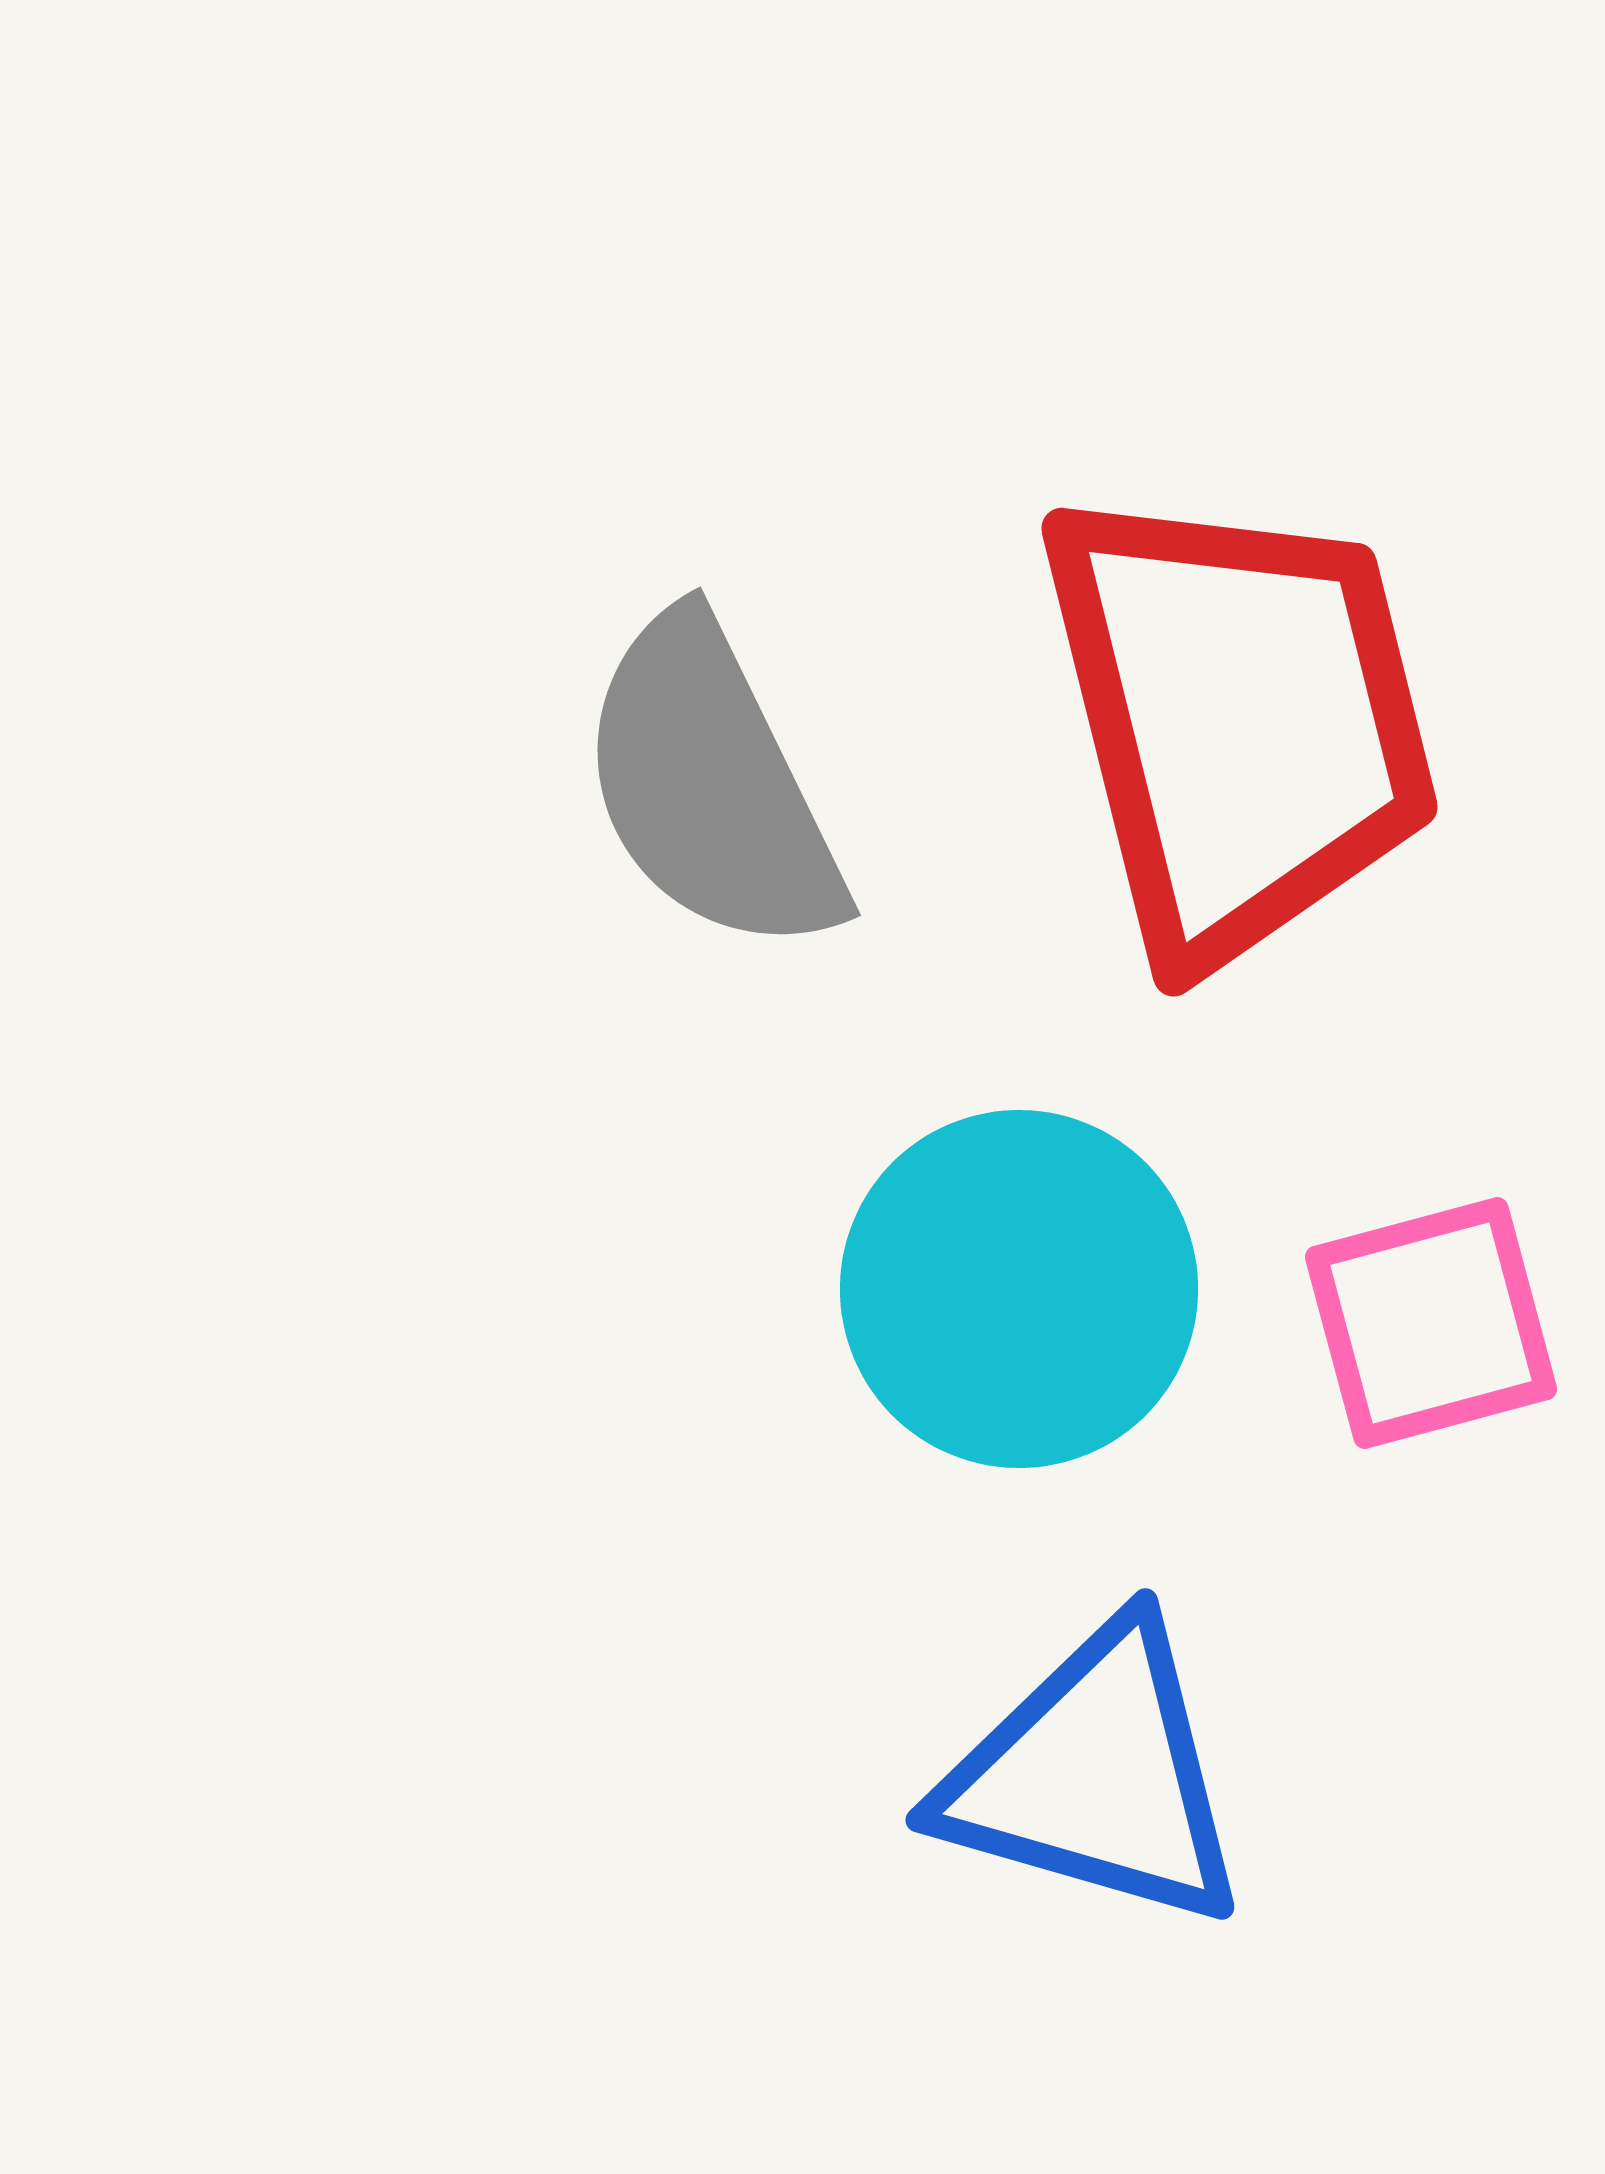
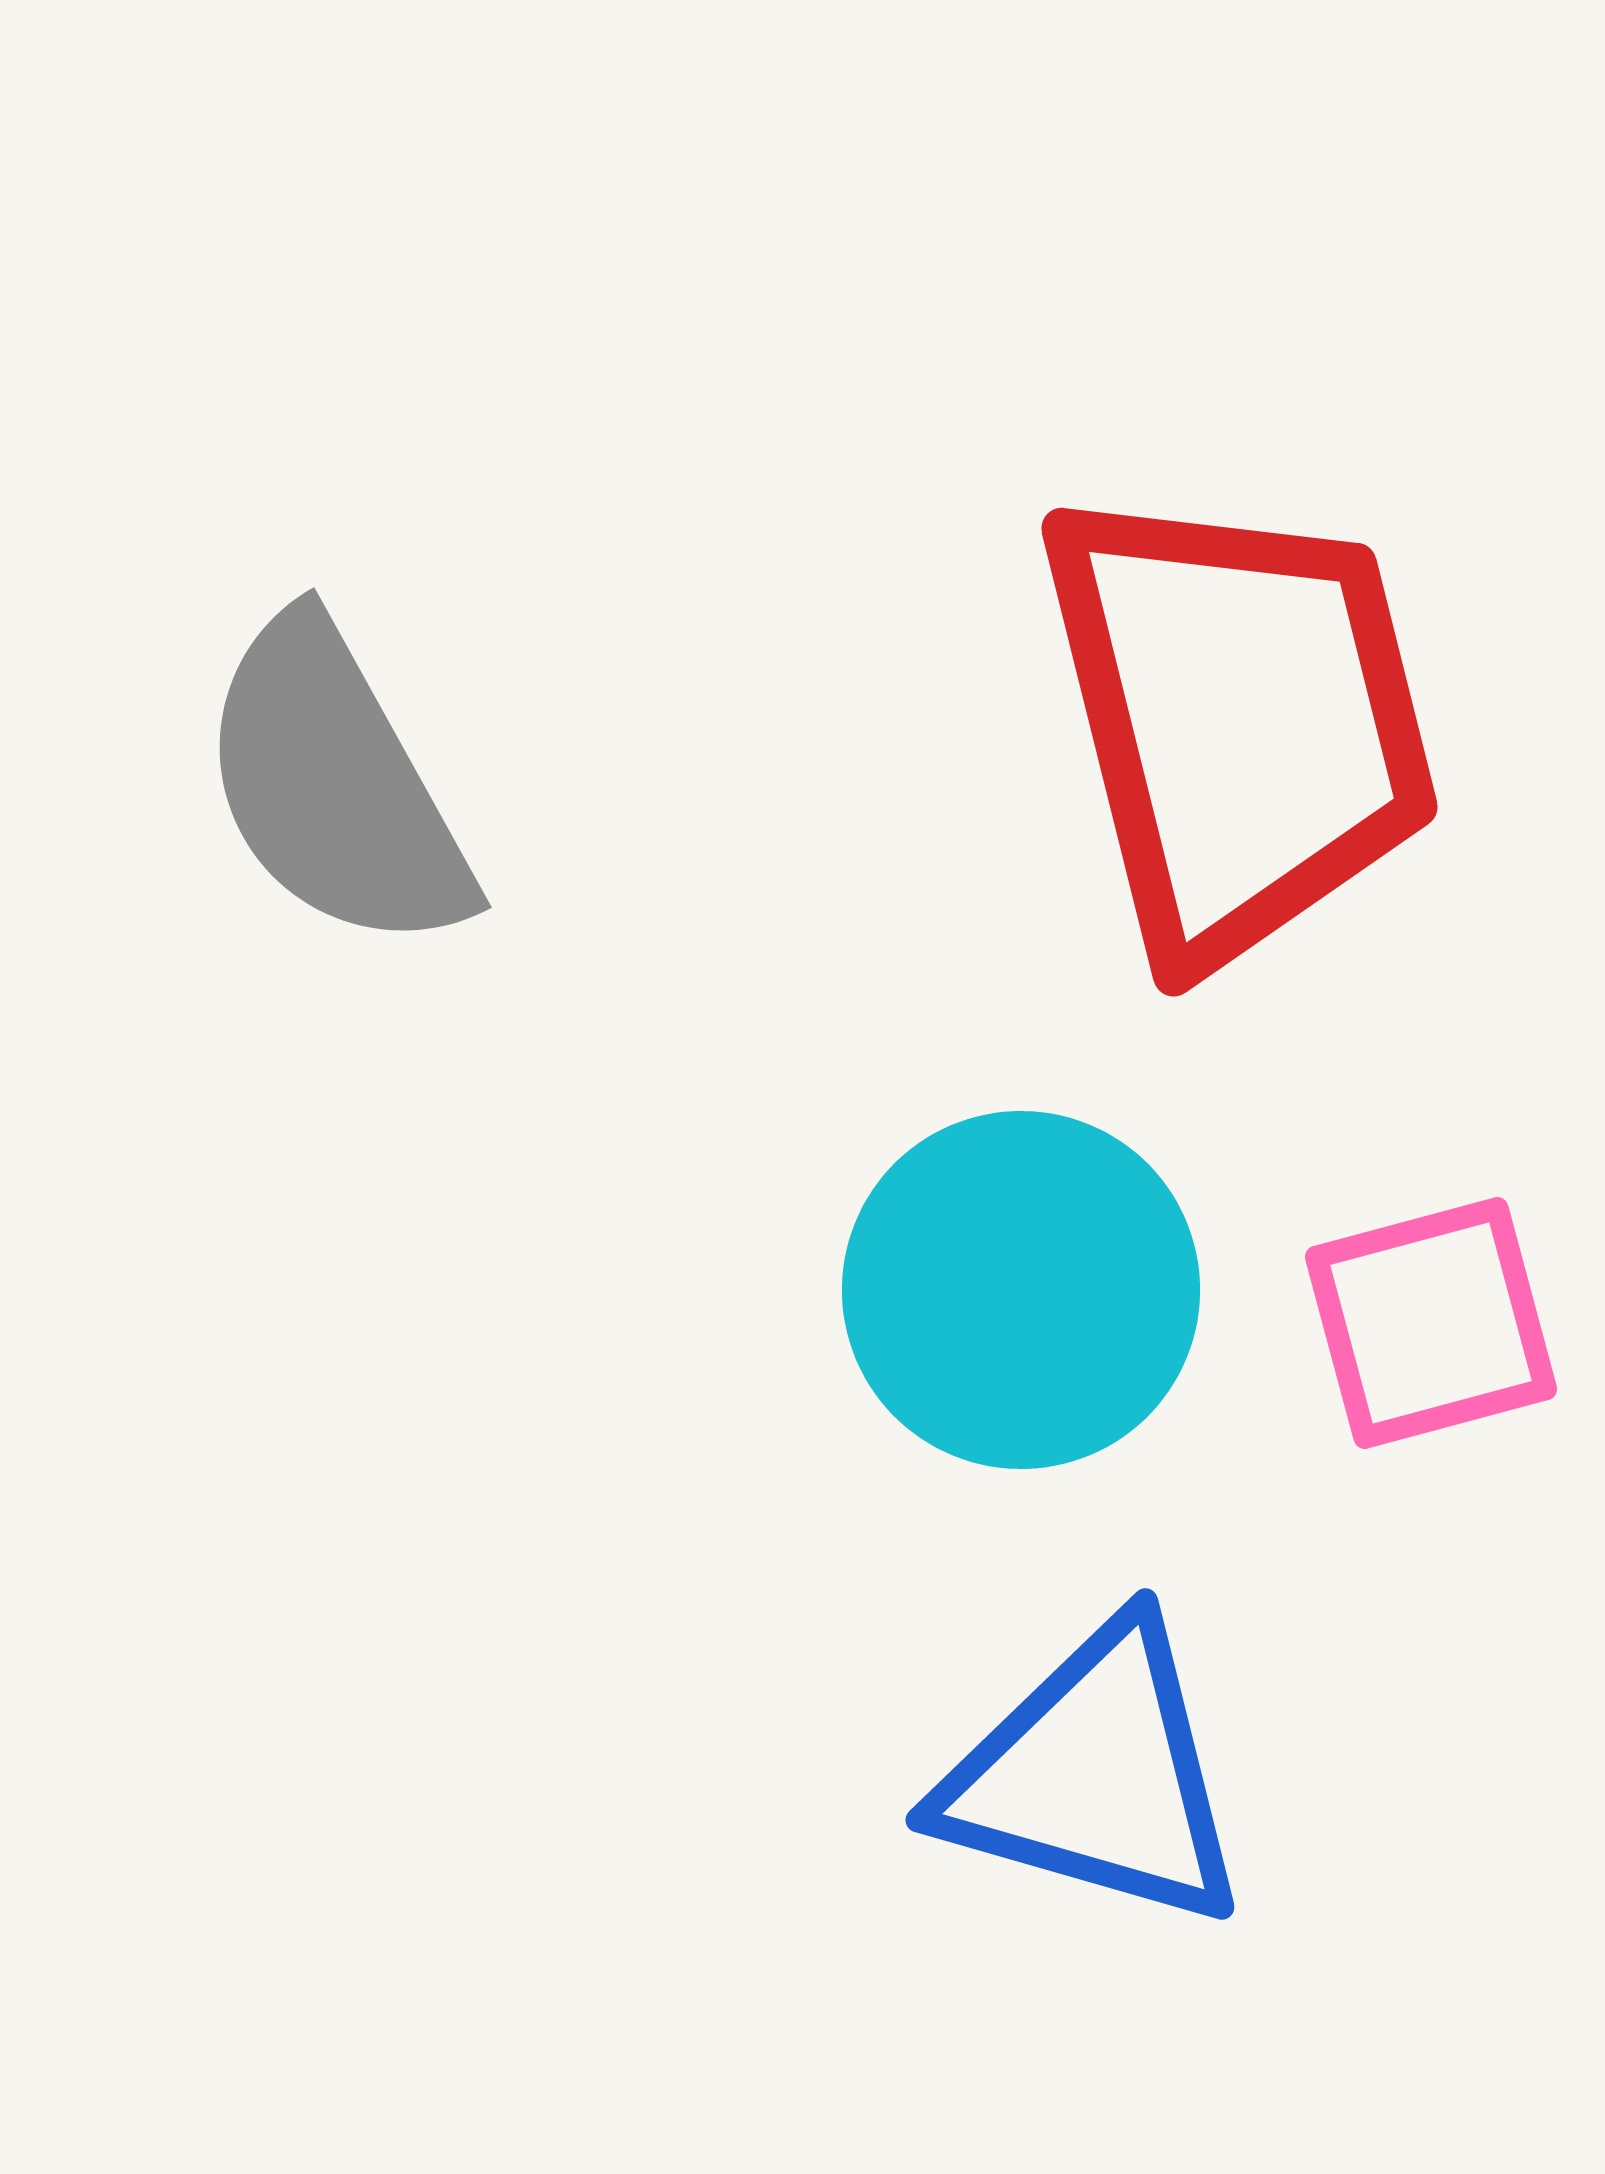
gray semicircle: moved 376 px left; rotated 3 degrees counterclockwise
cyan circle: moved 2 px right, 1 px down
